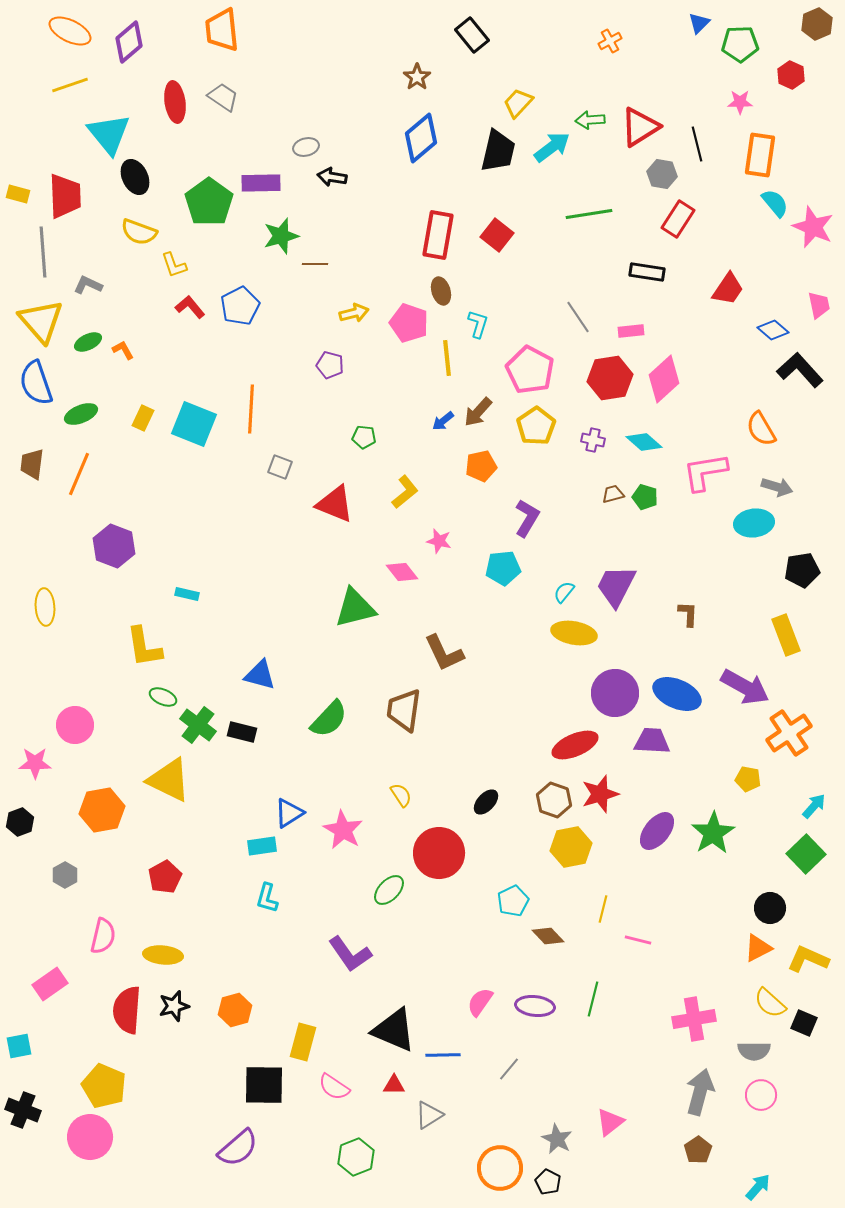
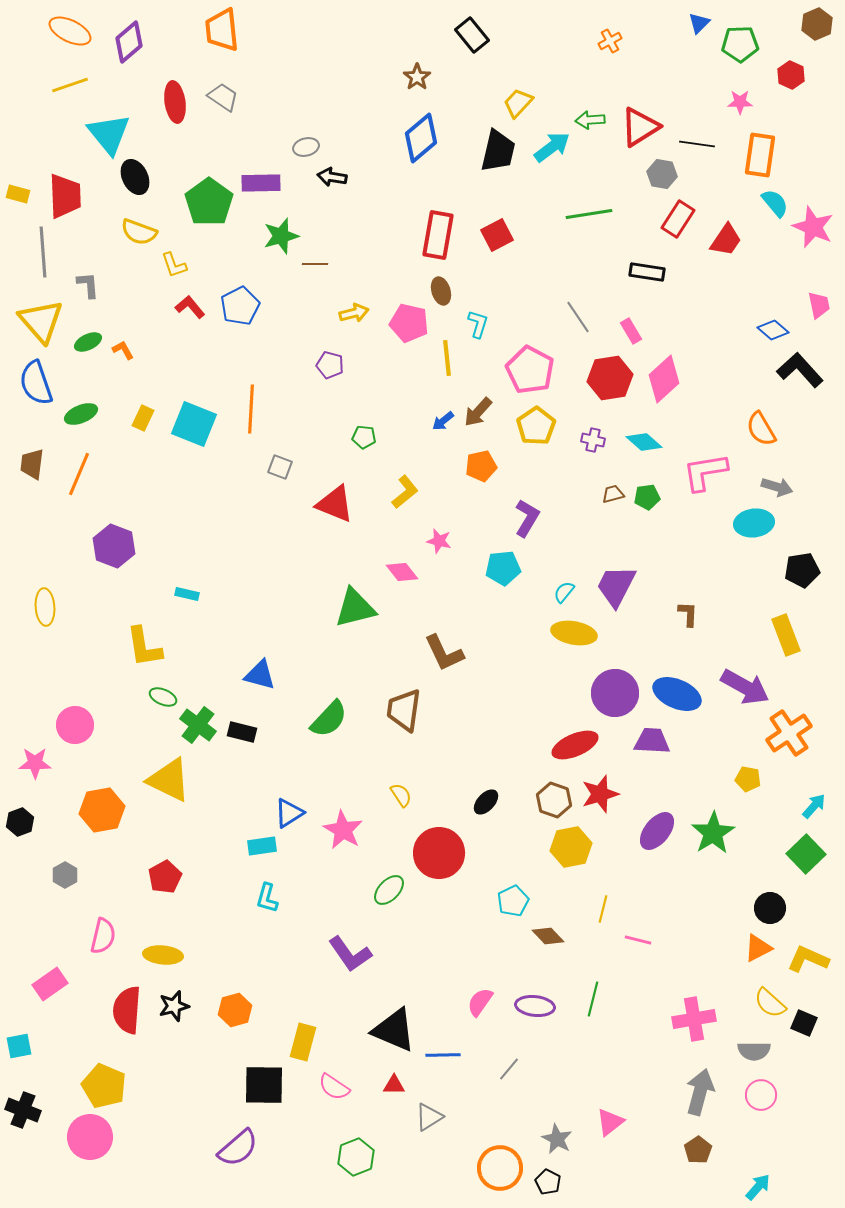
black line at (697, 144): rotated 68 degrees counterclockwise
red square at (497, 235): rotated 24 degrees clockwise
gray L-shape at (88, 285): rotated 60 degrees clockwise
red trapezoid at (728, 289): moved 2 px left, 49 px up
pink pentagon at (409, 323): rotated 6 degrees counterclockwise
pink rectangle at (631, 331): rotated 65 degrees clockwise
green pentagon at (645, 497): moved 2 px right; rotated 25 degrees counterclockwise
gray triangle at (429, 1115): moved 2 px down
